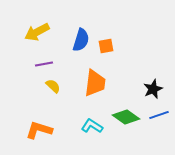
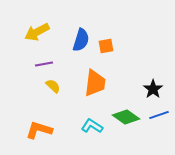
black star: rotated 12 degrees counterclockwise
